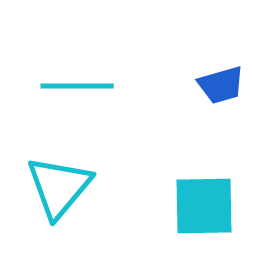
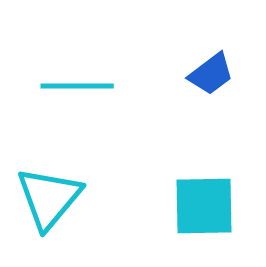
blue trapezoid: moved 10 px left, 11 px up; rotated 21 degrees counterclockwise
cyan triangle: moved 10 px left, 11 px down
